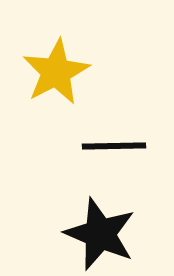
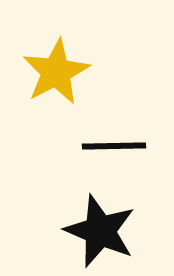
black star: moved 3 px up
